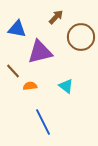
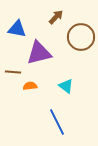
purple triangle: moved 1 px left, 1 px down
brown line: moved 1 px down; rotated 42 degrees counterclockwise
blue line: moved 14 px right
